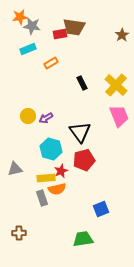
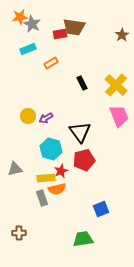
gray star: moved 2 px up; rotated 18 degrees clockwise
